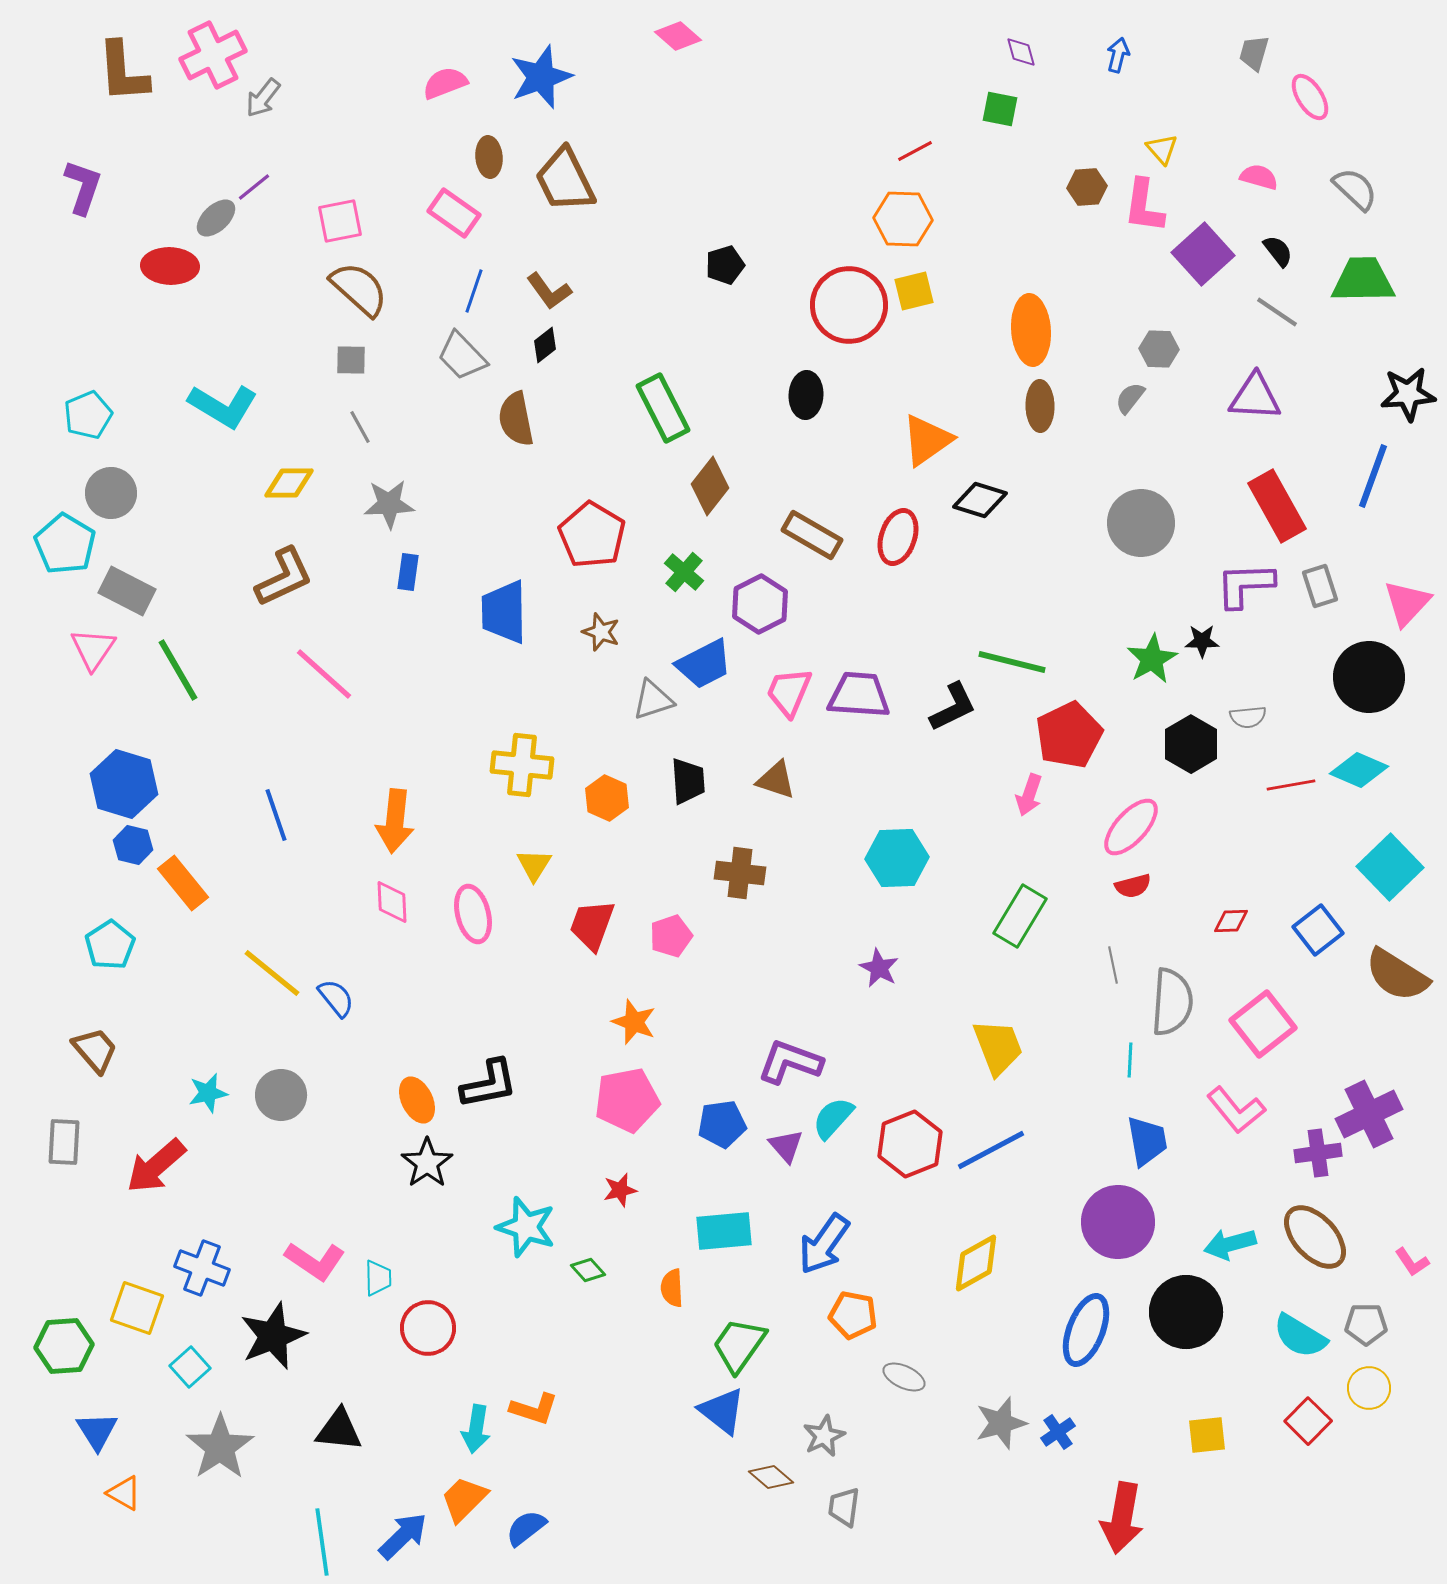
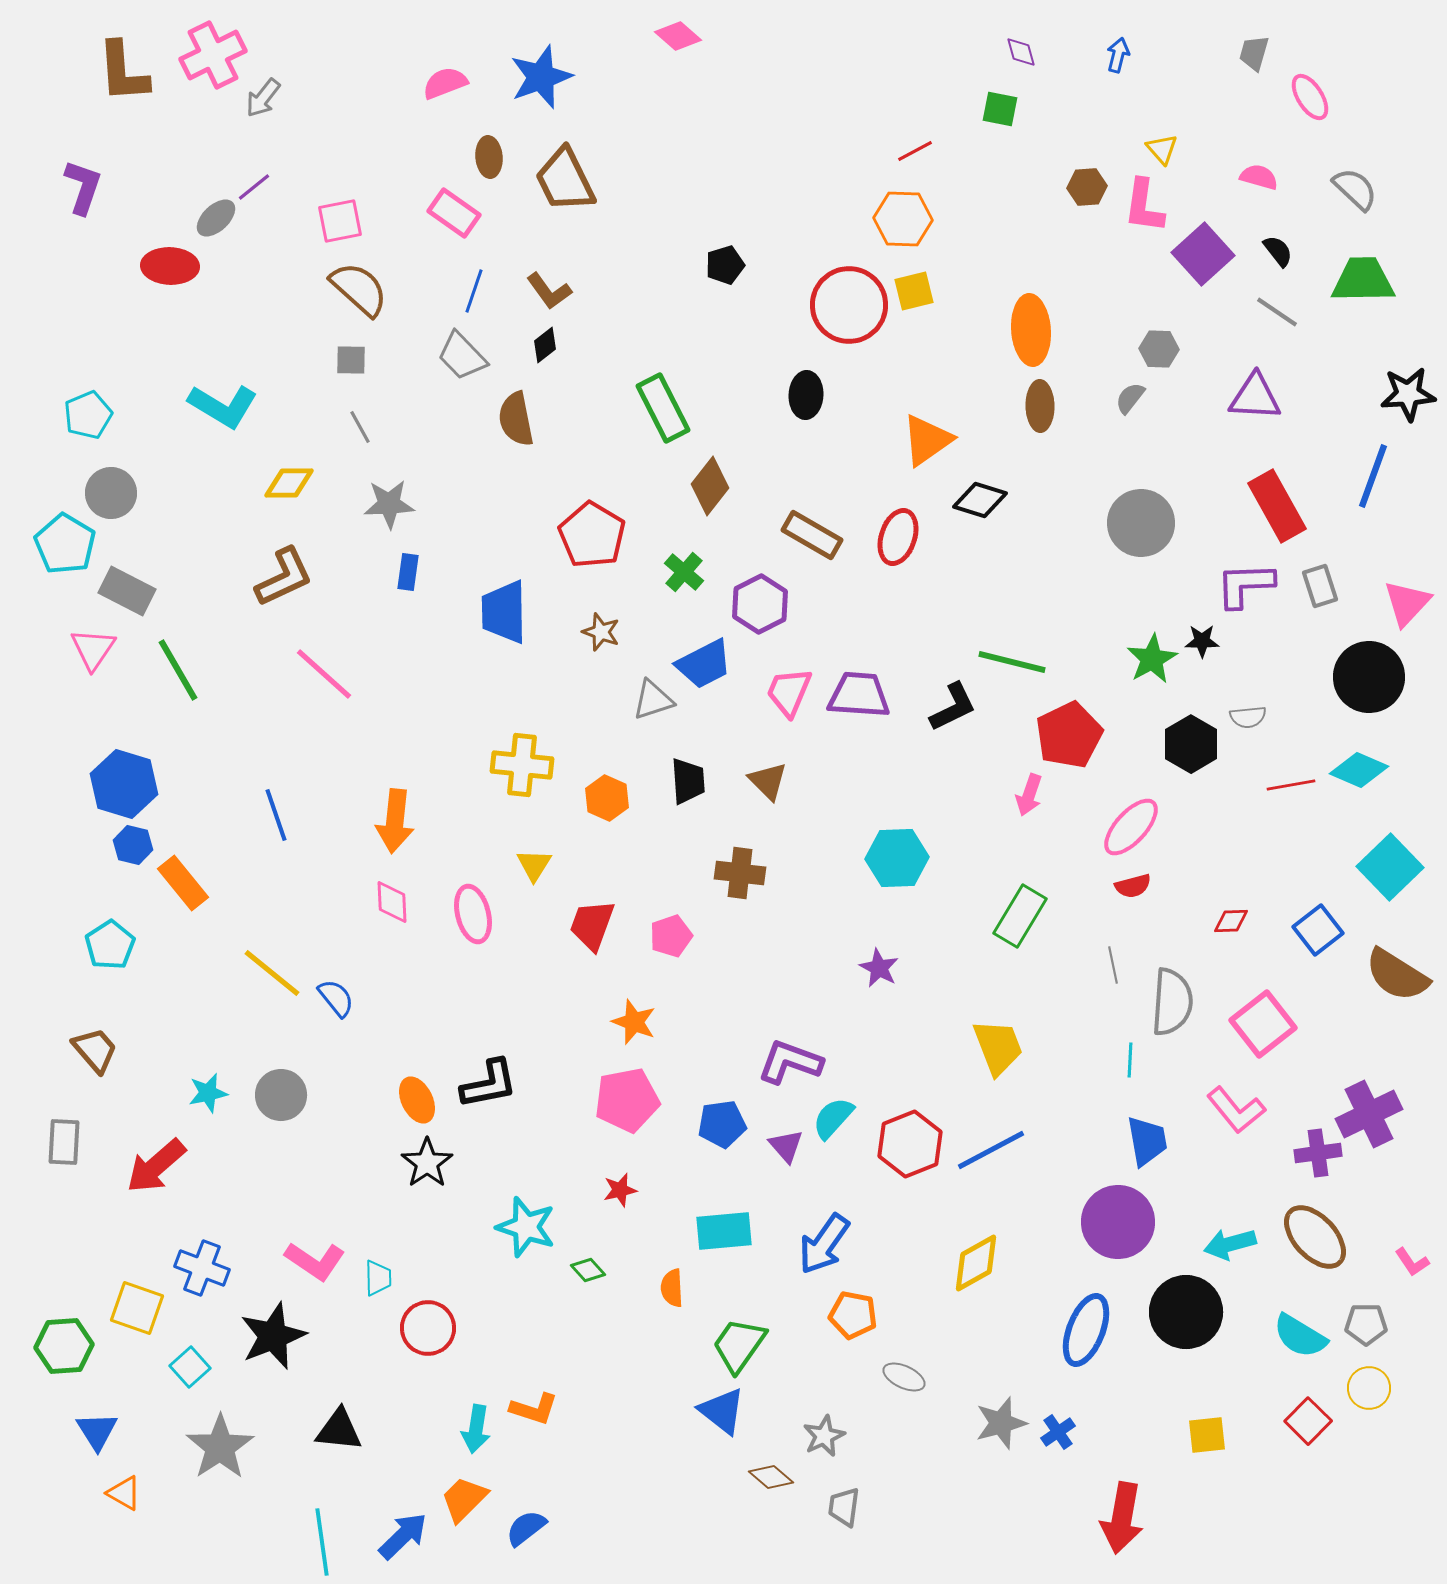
brown triangle at (776, 780): moved 8 px left, 1 px down; rotated 27 degrees clockwise
